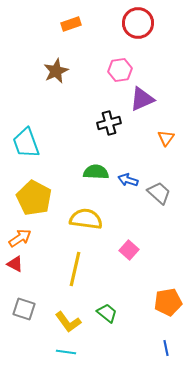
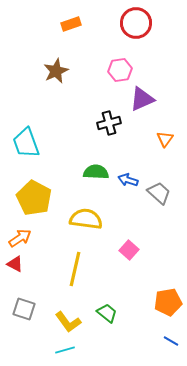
red circle: moved 2 px left
orange triangle: moved 1 px left, 1 px down
blue line: moved 5 px right, 7 px up; rotated 49 degrees counterclockwise
cyan line: moved 1 px left, 2 px up; rotated 24 degrees counterclockwise
